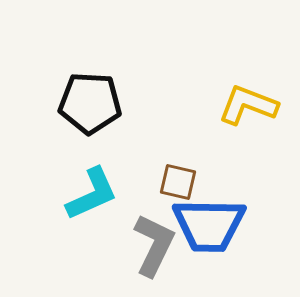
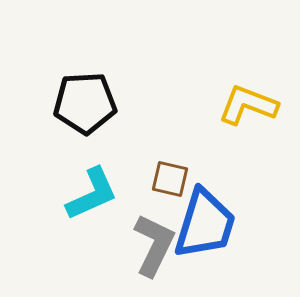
black pentagon: moved 5 px left; rotated 6 degrees counterclockwise
brown square: moved 8 px left, 3 px up
blue trapezoid: moved 4 px left, 1 px up; rotated 74 degrees counterclockwise
